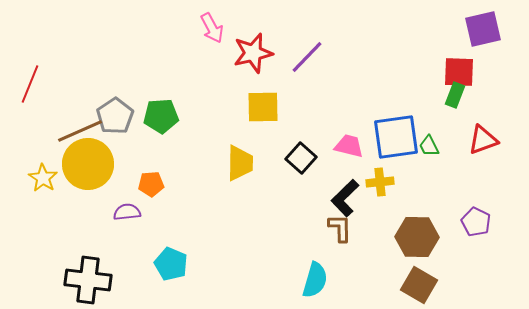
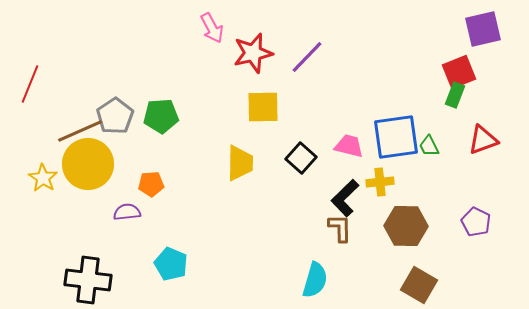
red square: rotated 24 degrees counterclockwise
brown hexagon: moved 11 px left, 11 px up
